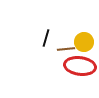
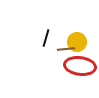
yellow circle: moved 7 px left
